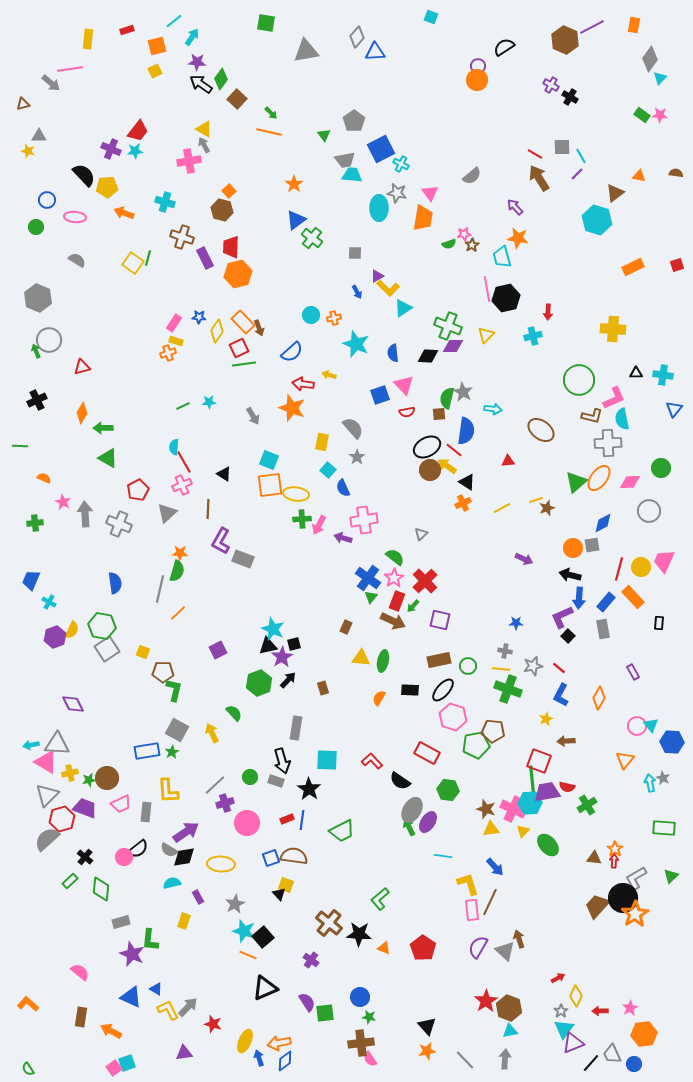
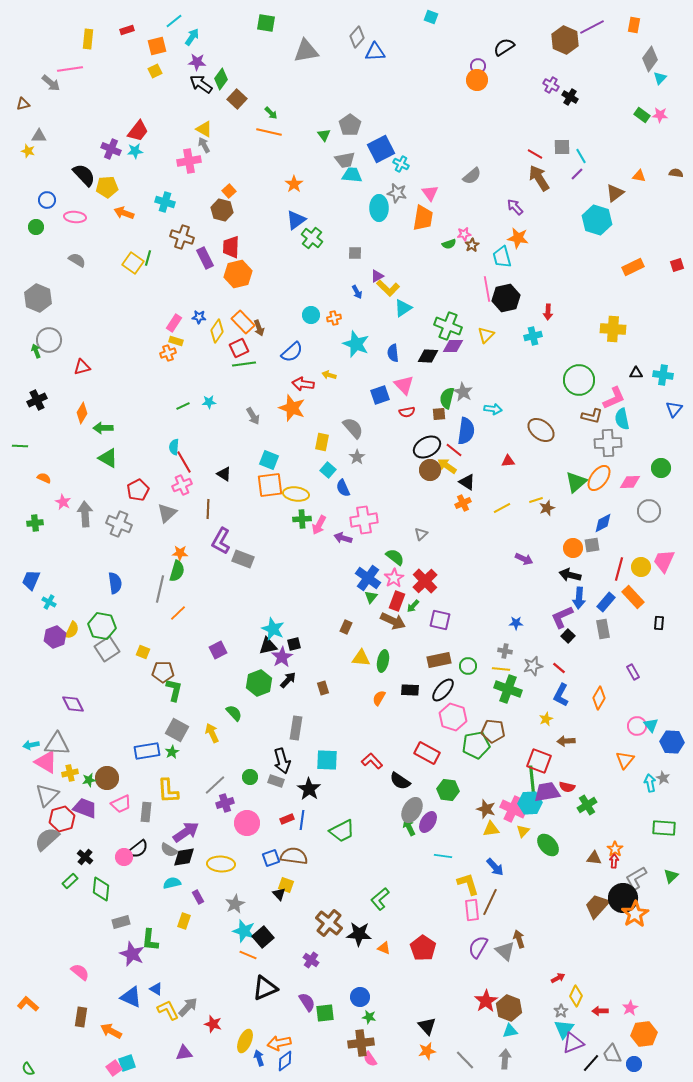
gray pentagon at (354, 121): moved 4 px left, 4 px down
